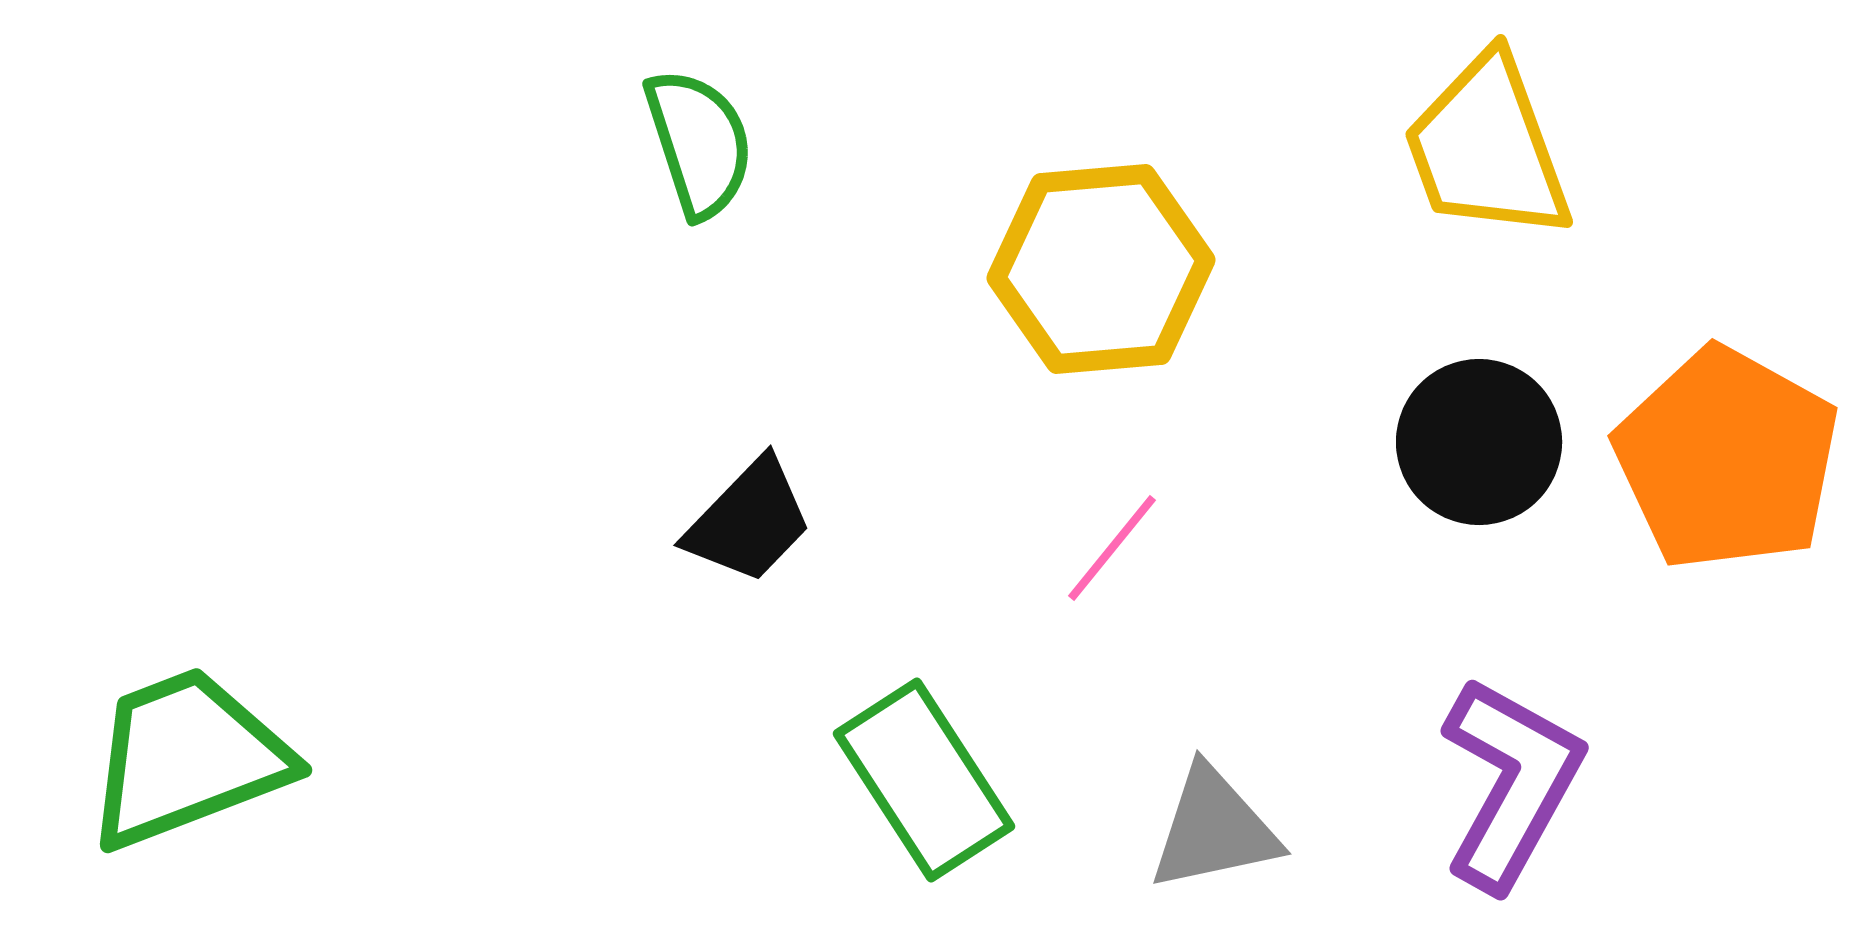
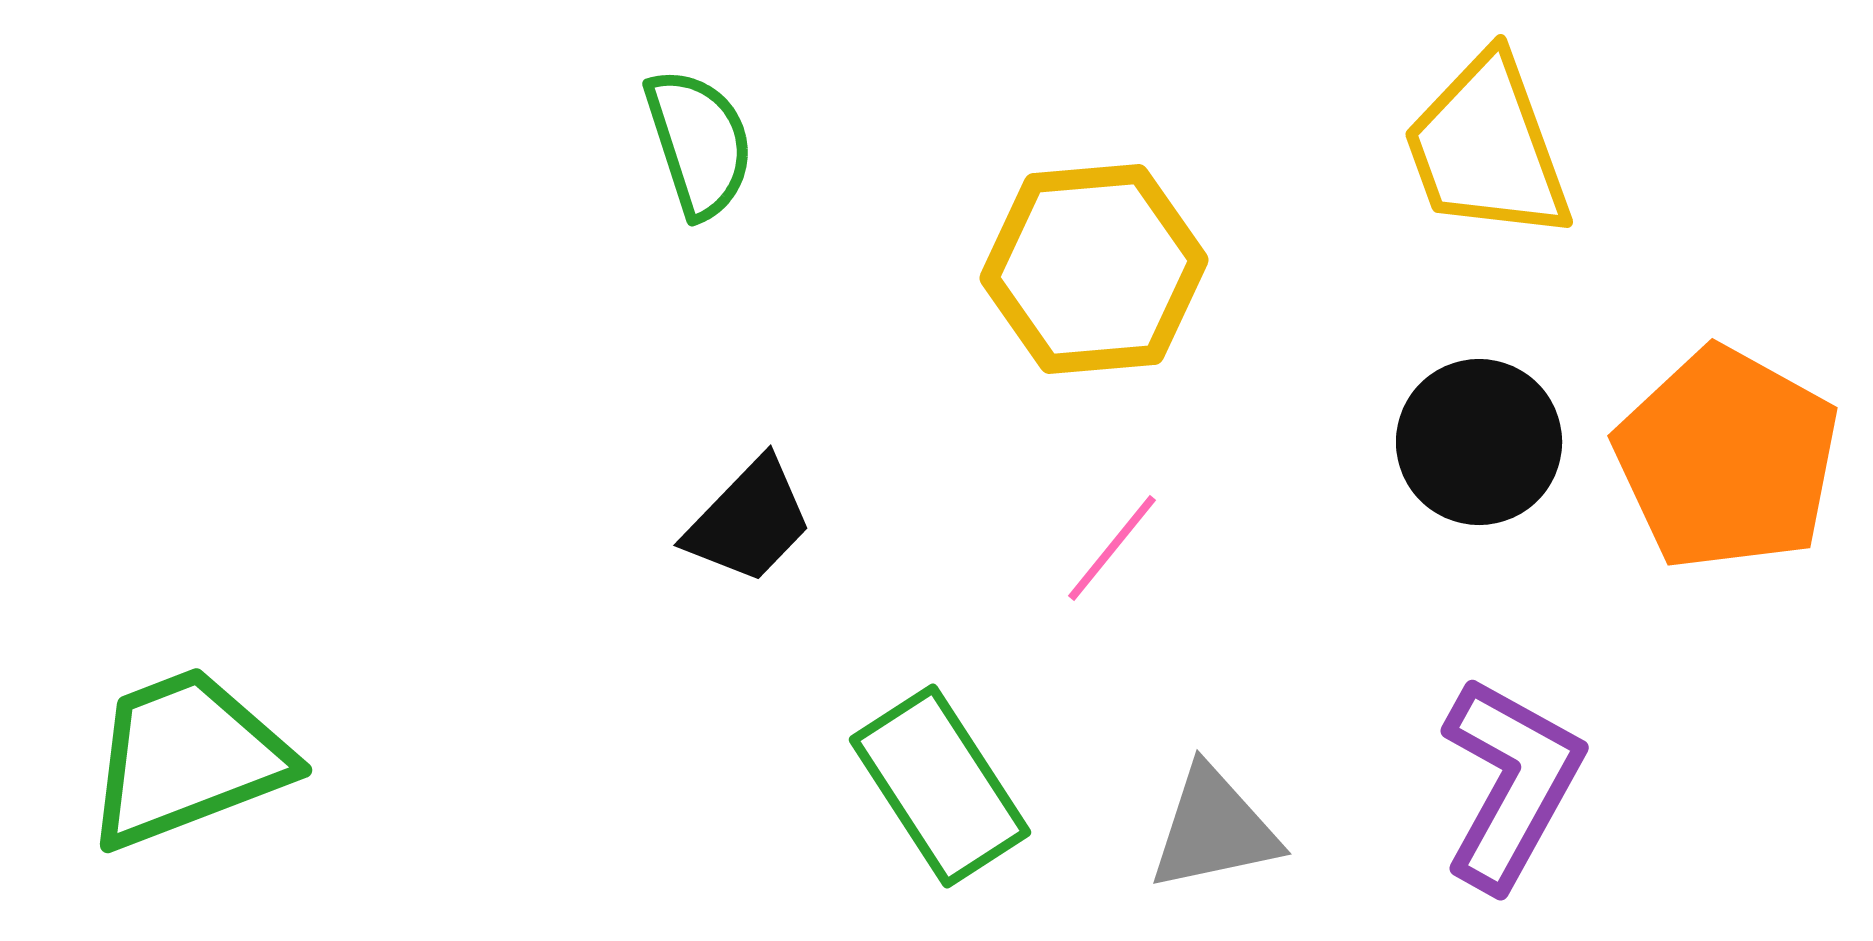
yellow hexagon: moved 7 px left
green rectangle: moved 16 px right, 6 px down
